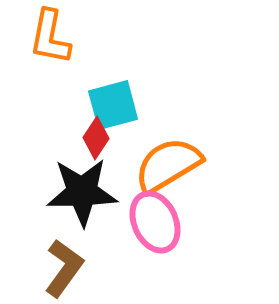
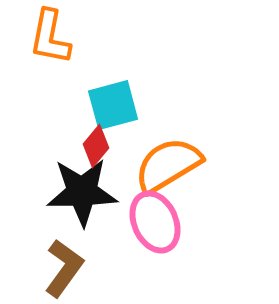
red diamond: moved 8 px down; rotated 6 degrees clockwise
